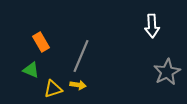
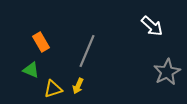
white arrow: rotated 45 degrees counterclockwise
gray line: moved 6 px right, 5 px up
yellow arrow: moved 1 px down; rotated 105 degrees clockwise
